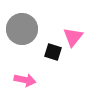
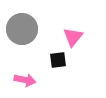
black square: moved 5 px right, 8 px down; rotated 24 degrees counterclockwise
